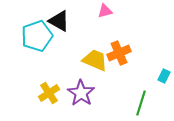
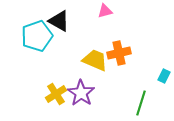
orange cross: rotated 10 degrees clockwise
yellow cross: moved 7 px right, 1 px down
